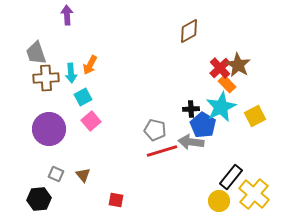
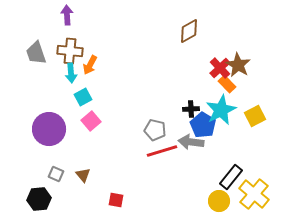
brown cross: moved 24 px right, 27 px up; rotated 10 degrees clockwise
cyan star: moved 3 px down
